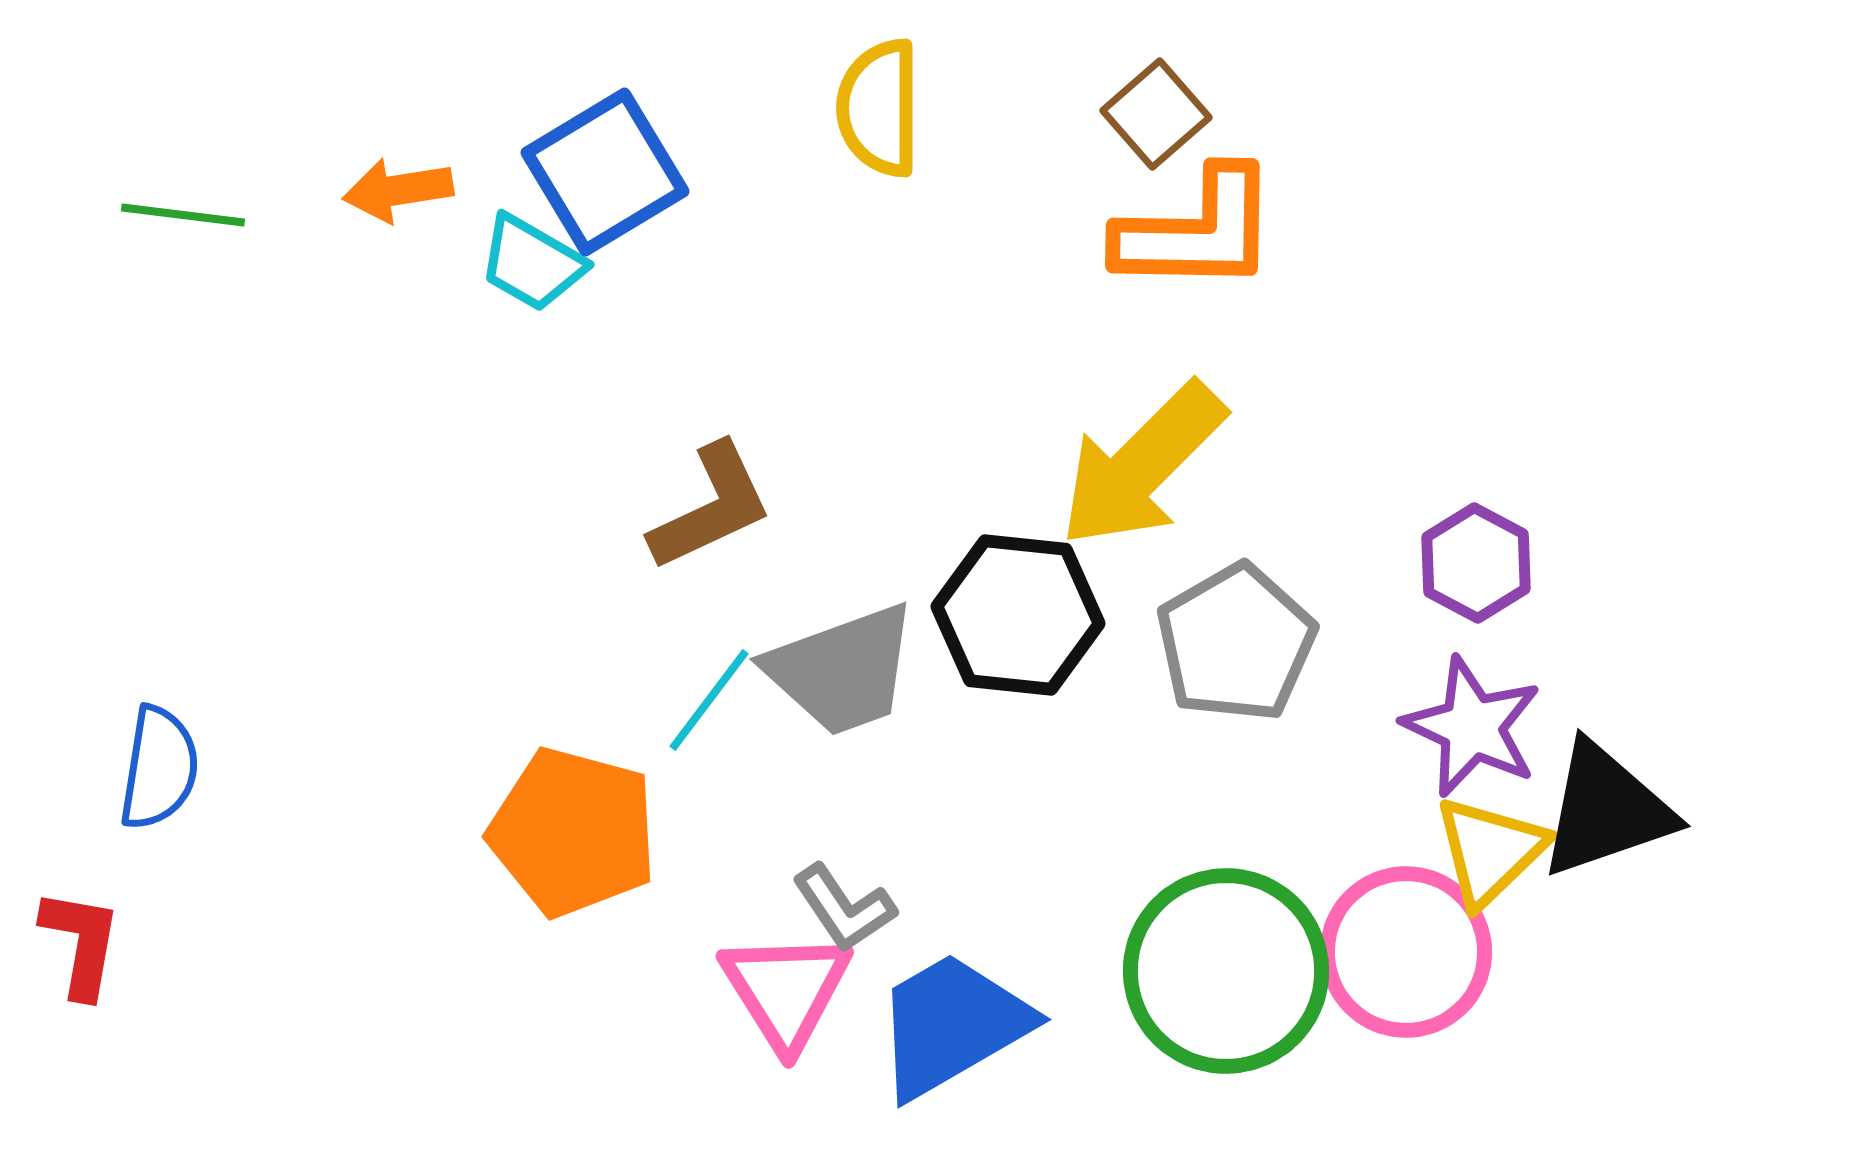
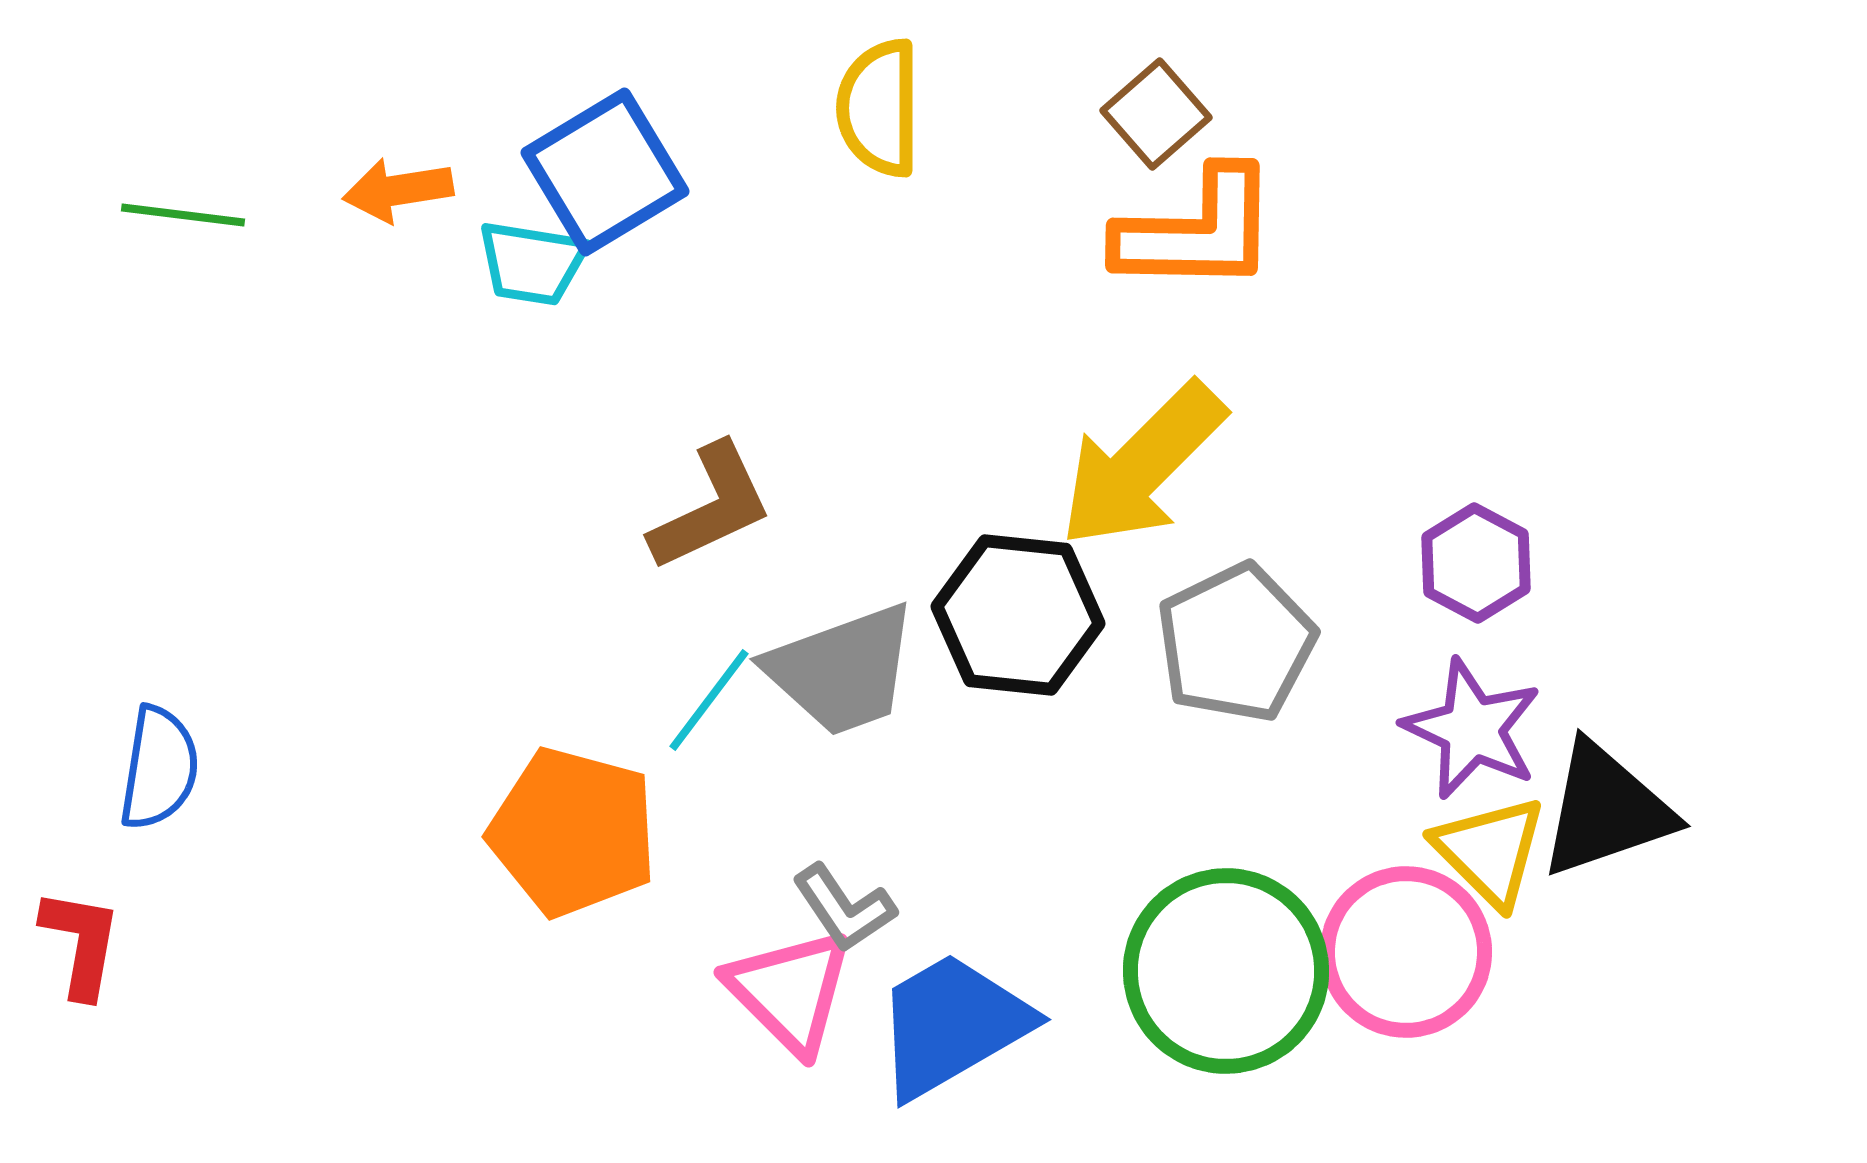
cyan trapezoid: rotated 21 degrees counterclockwise
gray pentagon: rotated 4 degrees clockwise
purple star: moved 2 px down
yellow triangle: rotated 31 degrees counterclockwise
pink triangle: moved 4 px right, 1 px down; rotated 13 degrees counterclockwise
